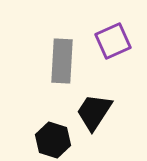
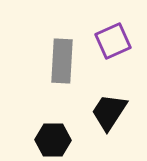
black trapezoid: moved 15 px right
black hexagon: rotated 16 degrees counterclockwise
